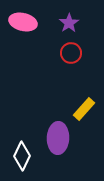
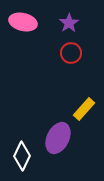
purple ellipse: rotated 24 degrees clockwise
